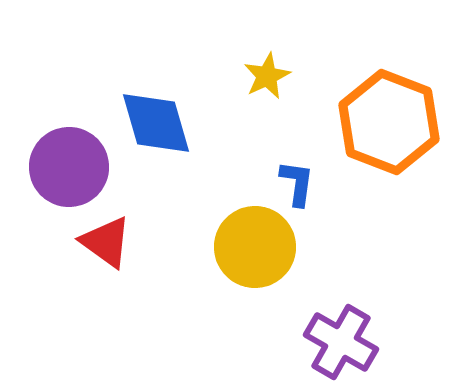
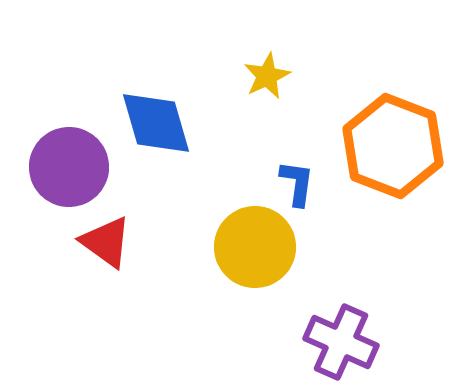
orange hexagon: moved 4 px right, 24 px down
purple cross: rotated 6 degrees counterclockwise
